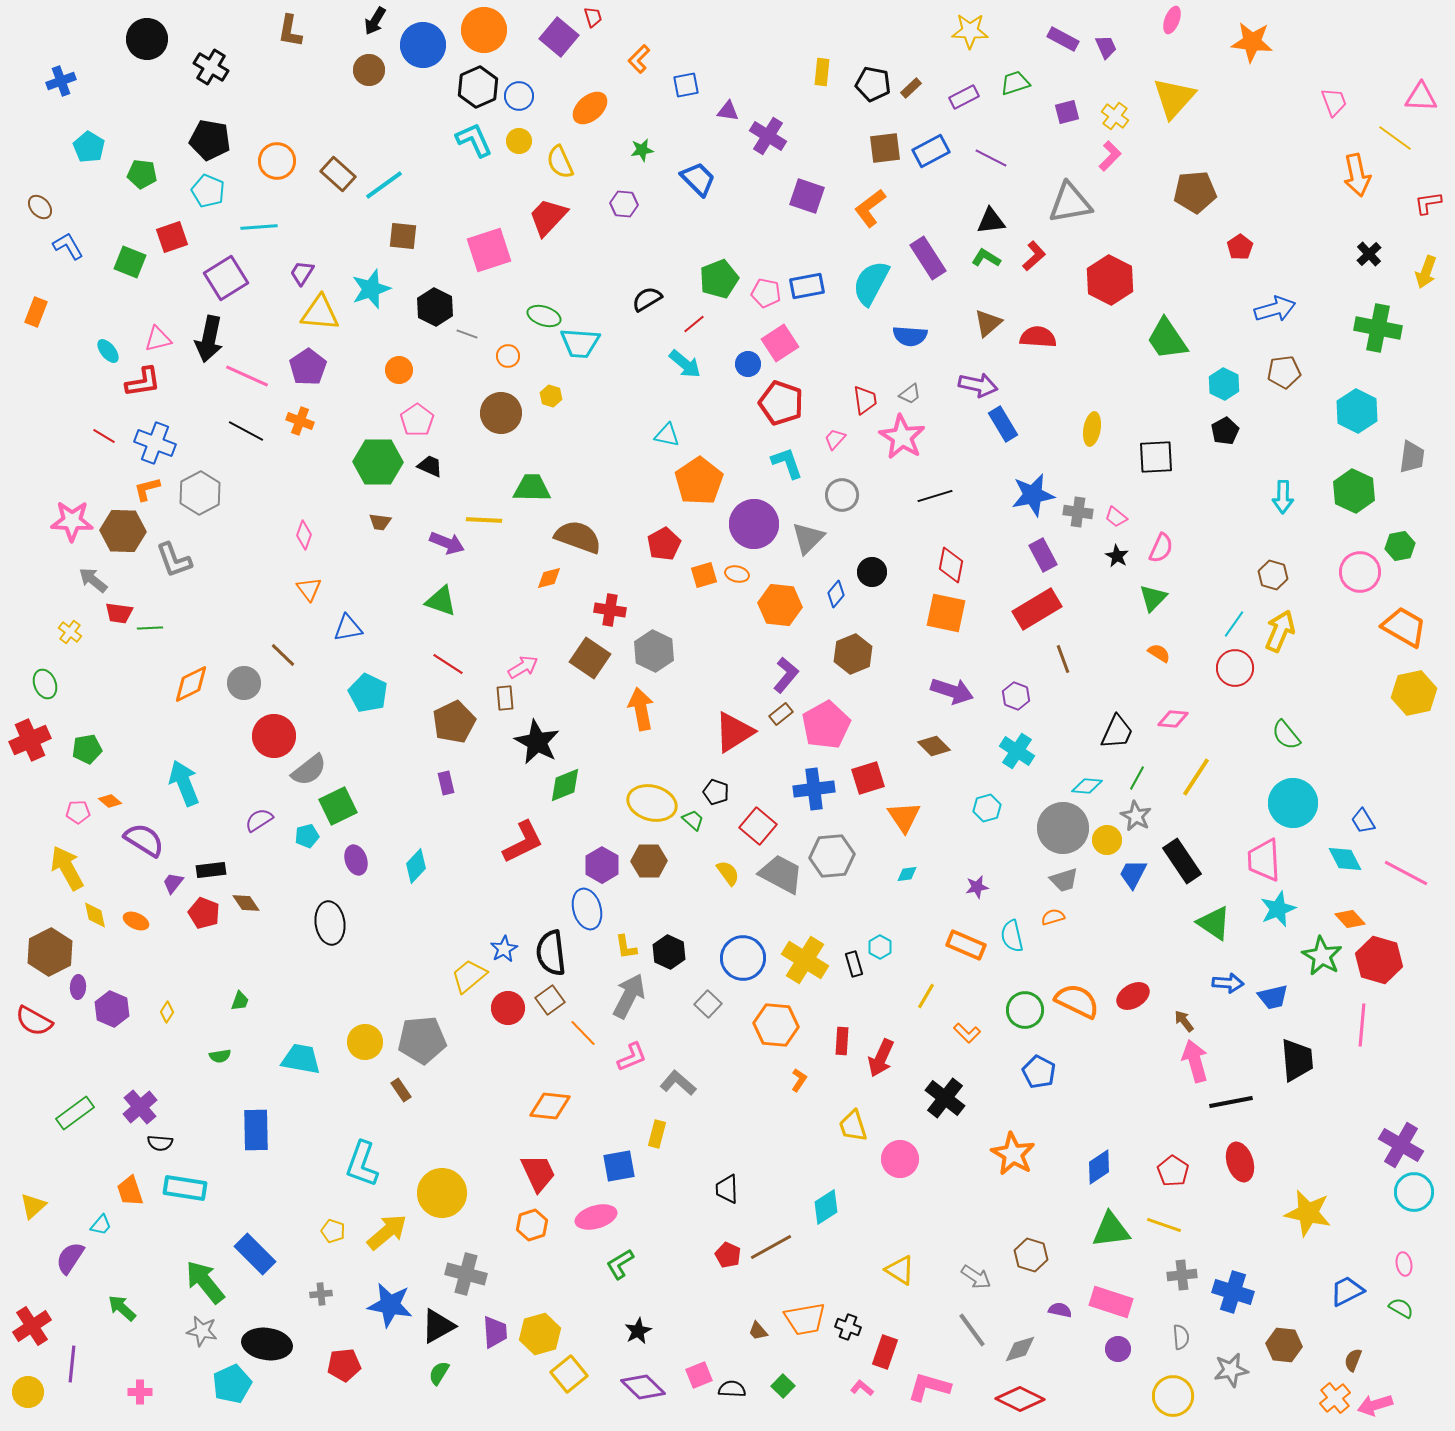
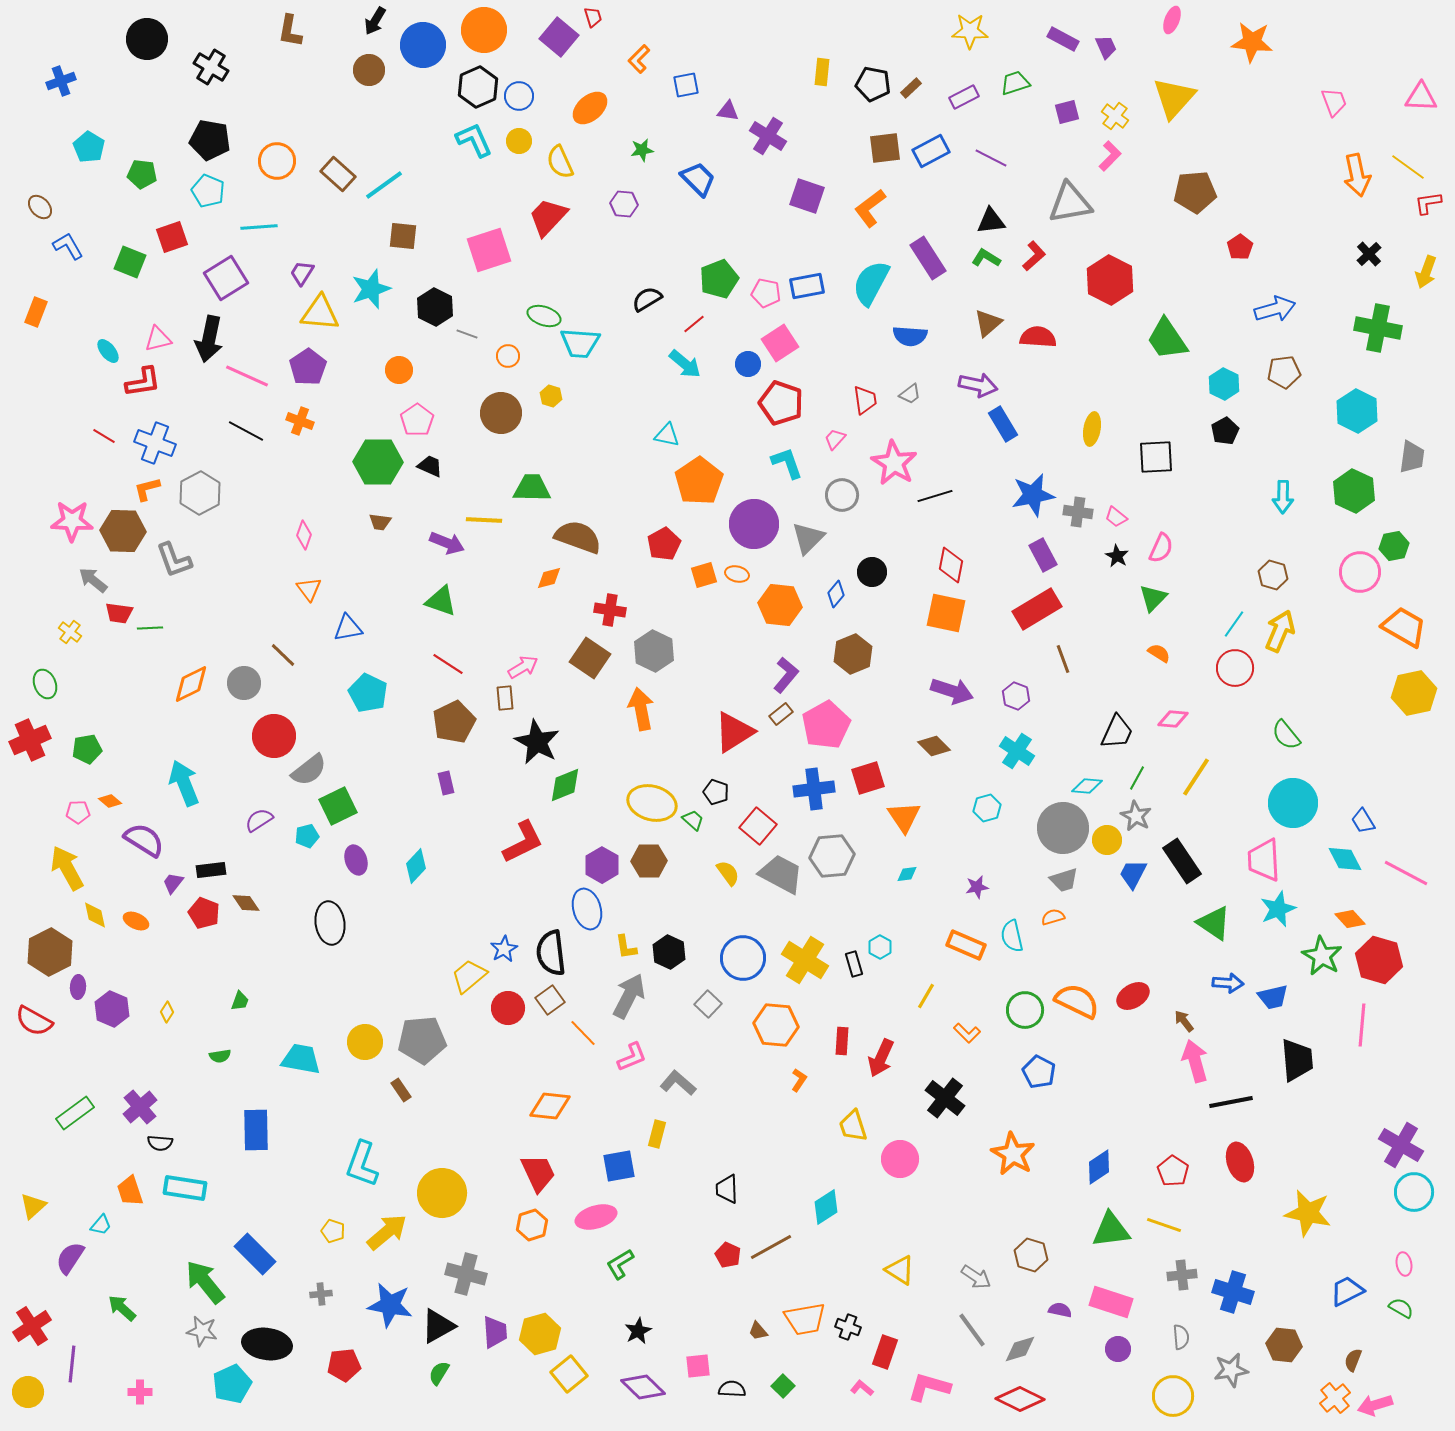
yellow line at (1395, 138): moved 13 px right, 29 px down
pink star at (902, 437): moved 8 px left, 26 px down
green hexagon at (1400, 546): moved 6 px left
pink square at (699, 1375): moved 1 px left, 9 px up; rotated 16 degrees clockwise
